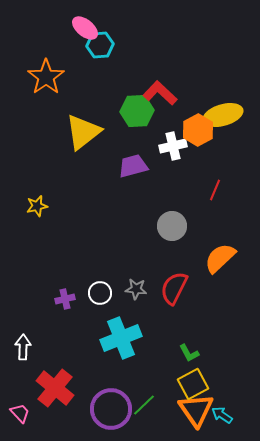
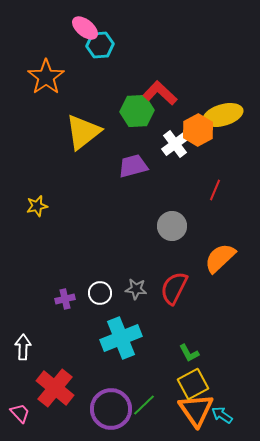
white cross: moved 2 px right, 2 px up; rotated 24 degrees counterclockwise
